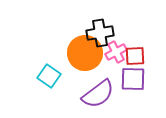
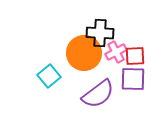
black cross: rotated 12 degrees clockwise
orange circle: moved 1 px left
cyan square: rotated 15 degrees clockwise
